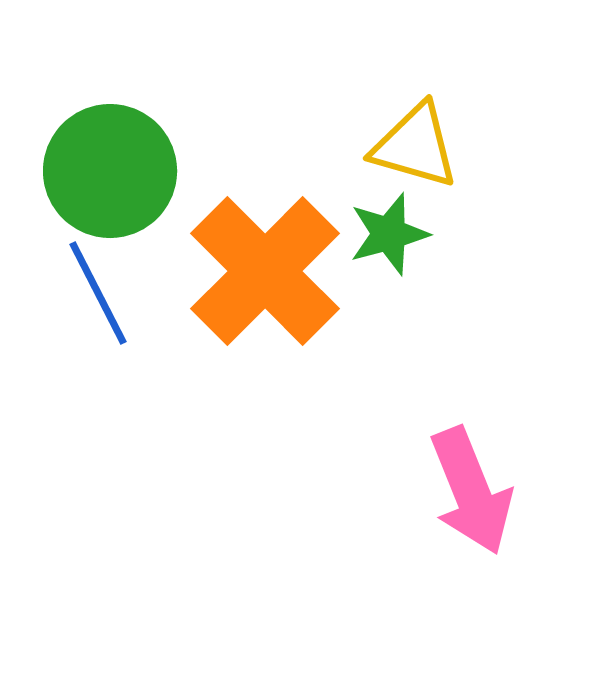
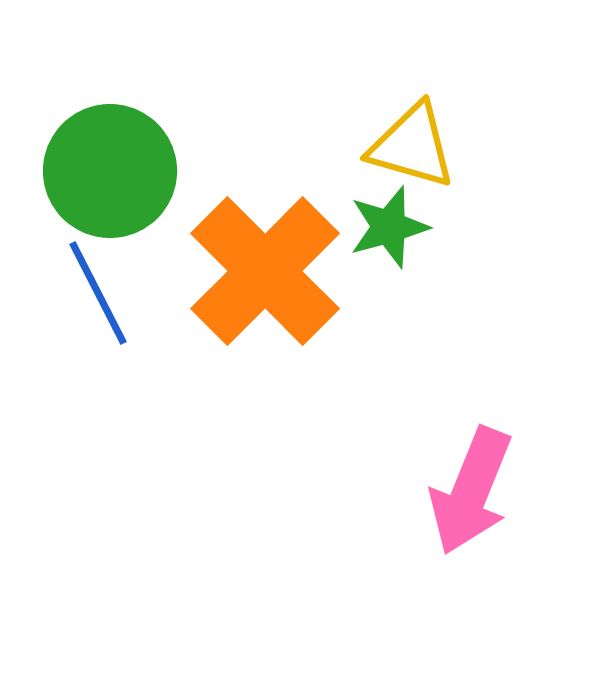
yellow triangle: moved 3 px left
green star: moved 7 px up
pink arrow: rotated 44 degrees clockwise
